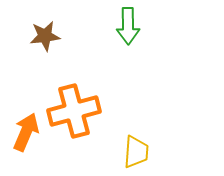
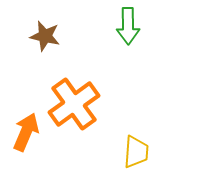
brown star: rotated 20 degrees clockwise
orange cross: moved 7 px up; rotated 21 degrees counterclockwise
